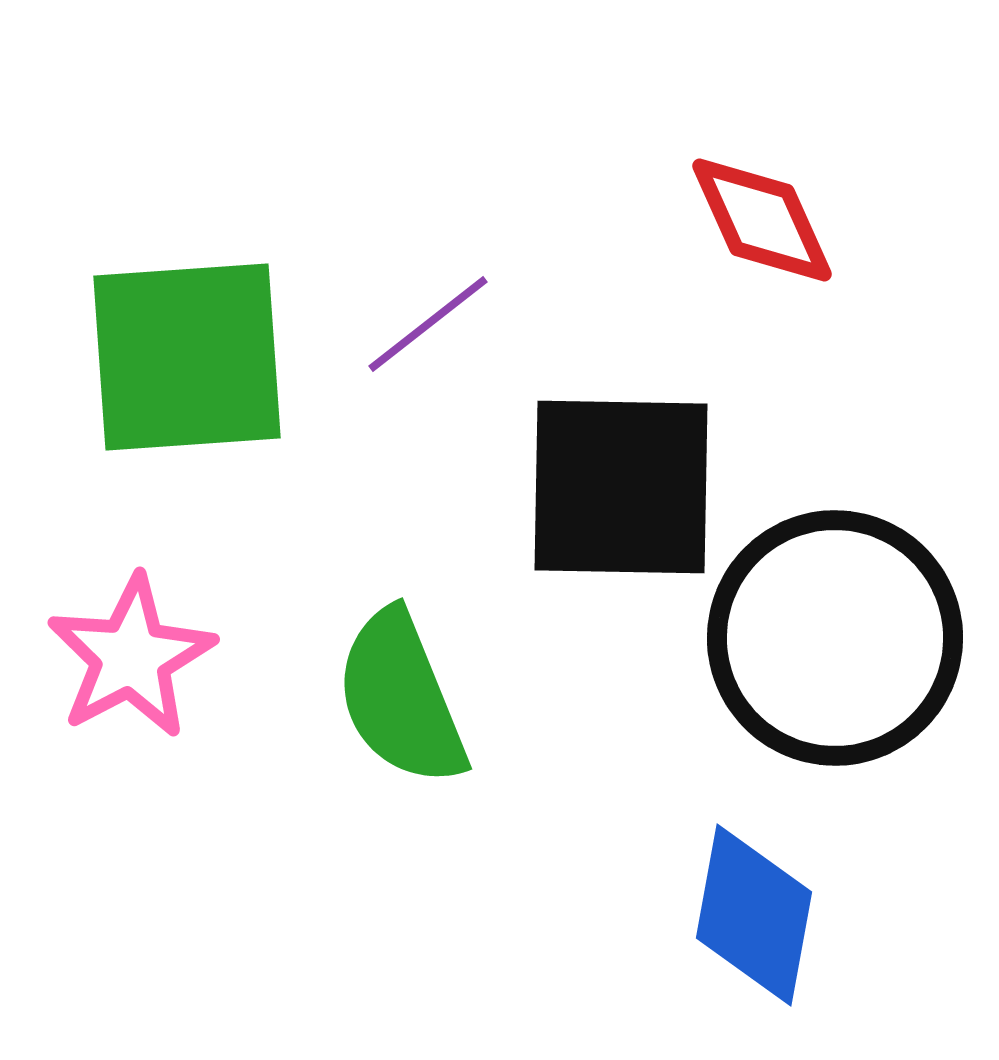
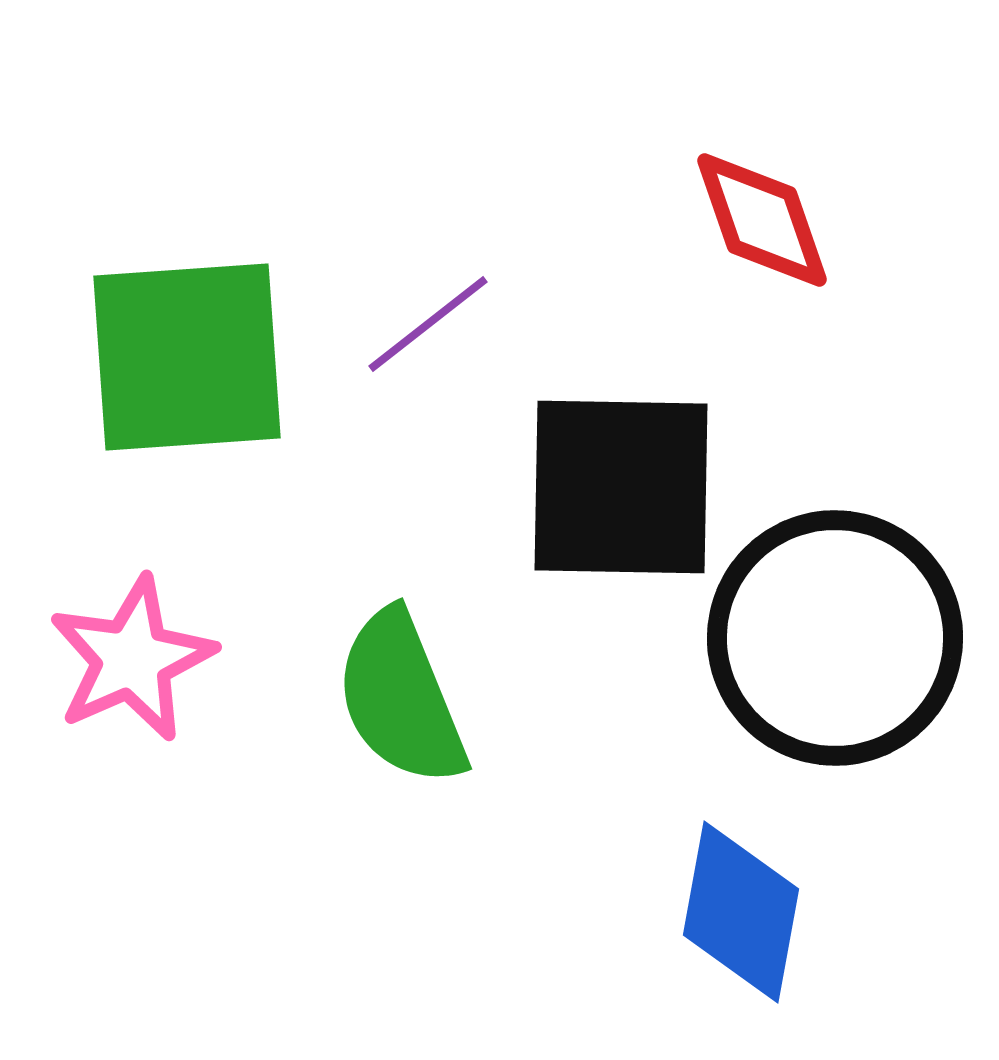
red diamond: rotated 5 degrees clockwise
pink star: moved 1 px right, 2 px down; rotated 4 degrees clockwise
blue diamond: moved 13 px left, 3 px up
